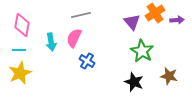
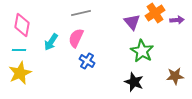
gray line: moved 2 px up
pink semicircle: moved 2 px right
cyan arrow: rotated 42 degrees clockwise
brown star: moved 6 px right; rotated 18 degrees counterclockwise
